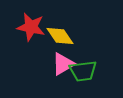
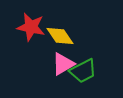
green trapezoid: rotated 20 degrees counterclockwise
